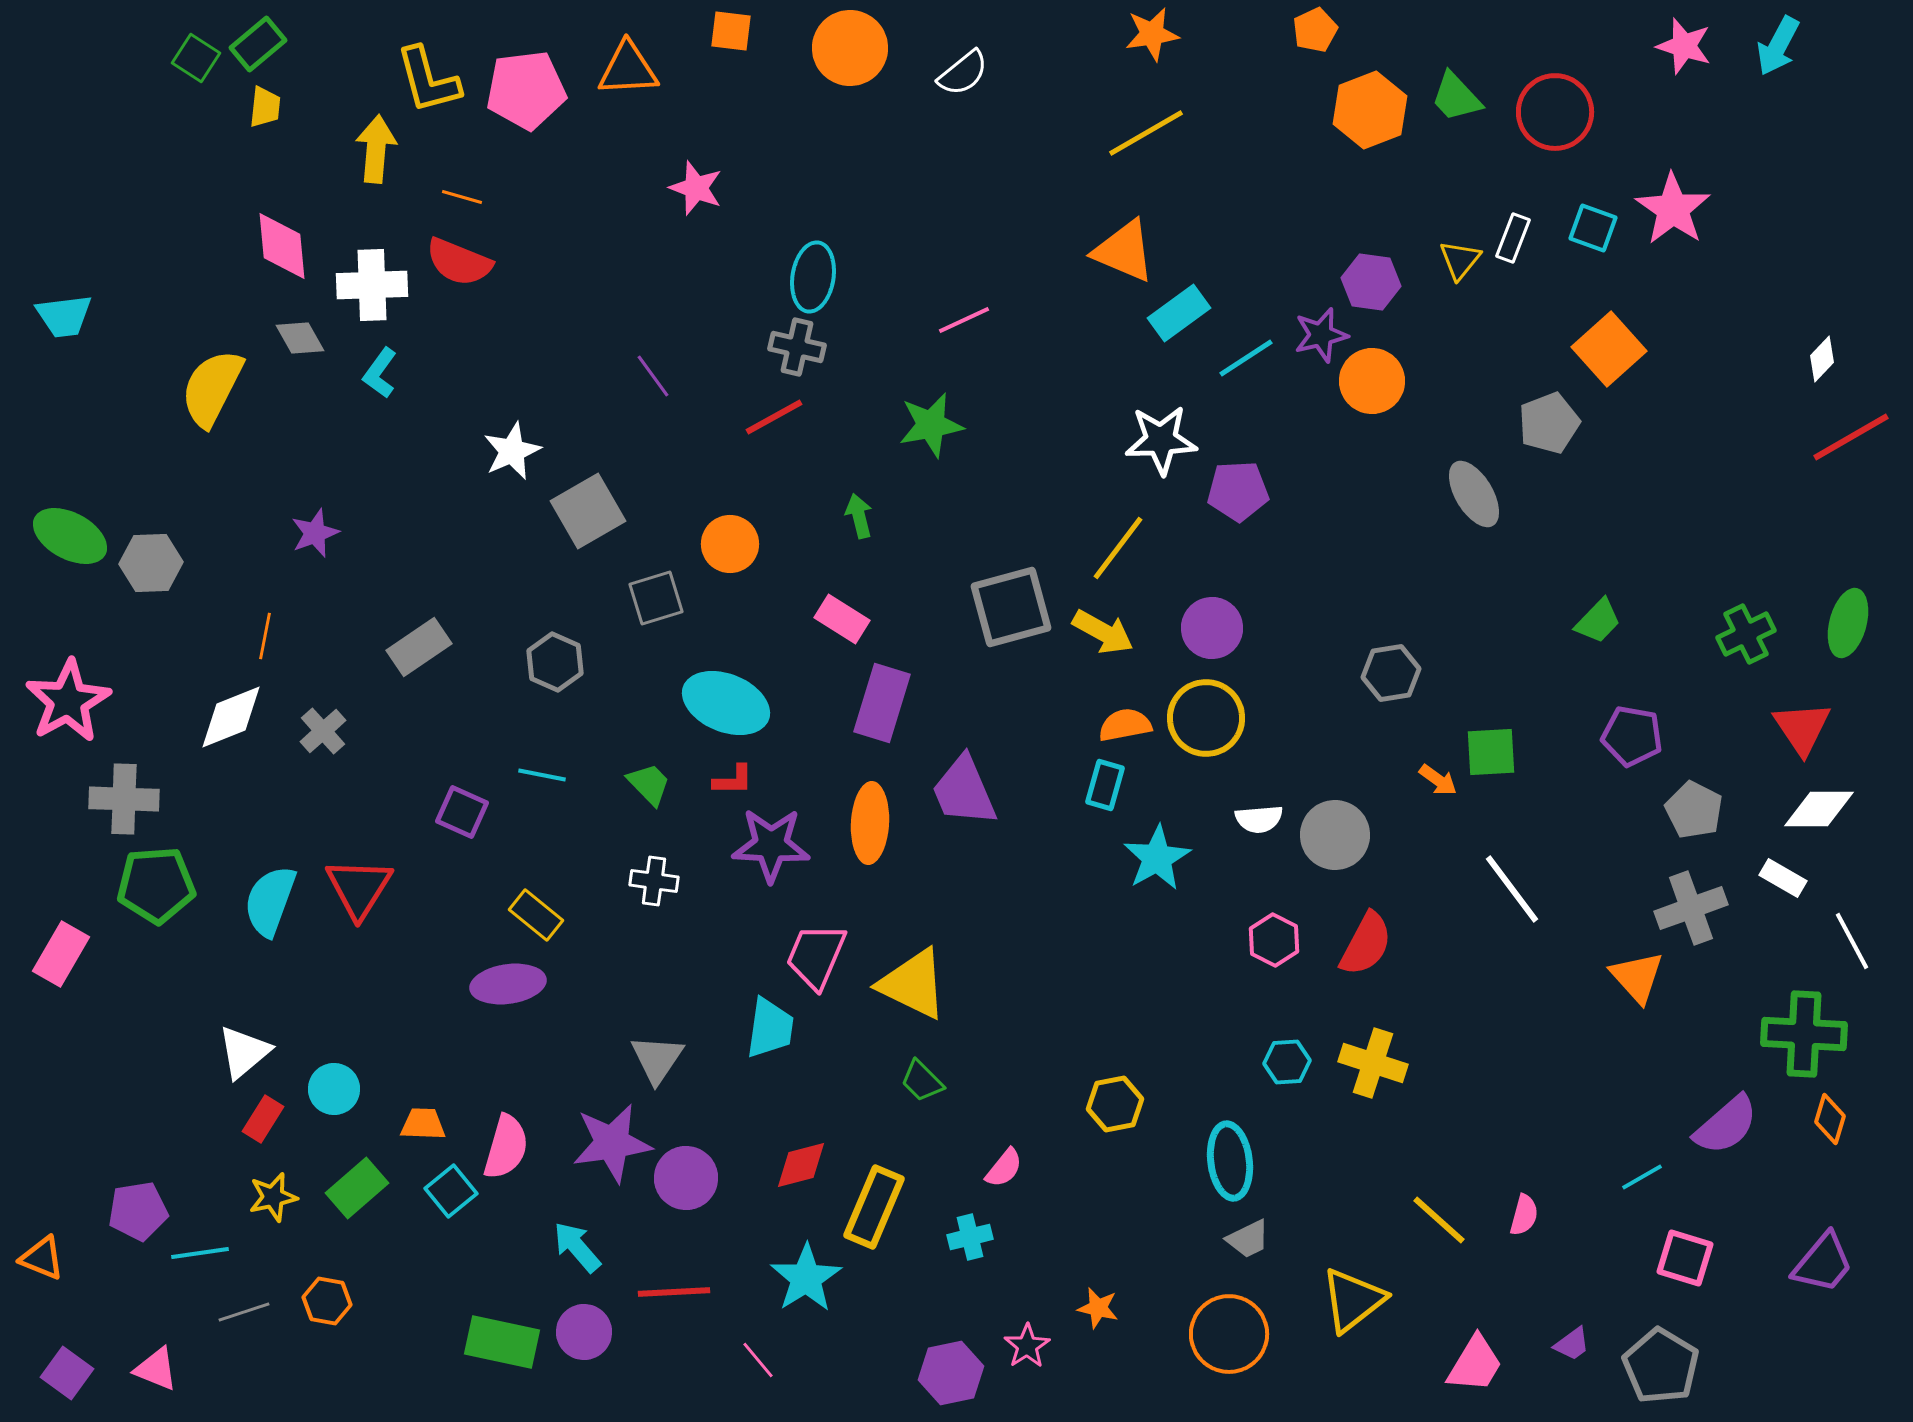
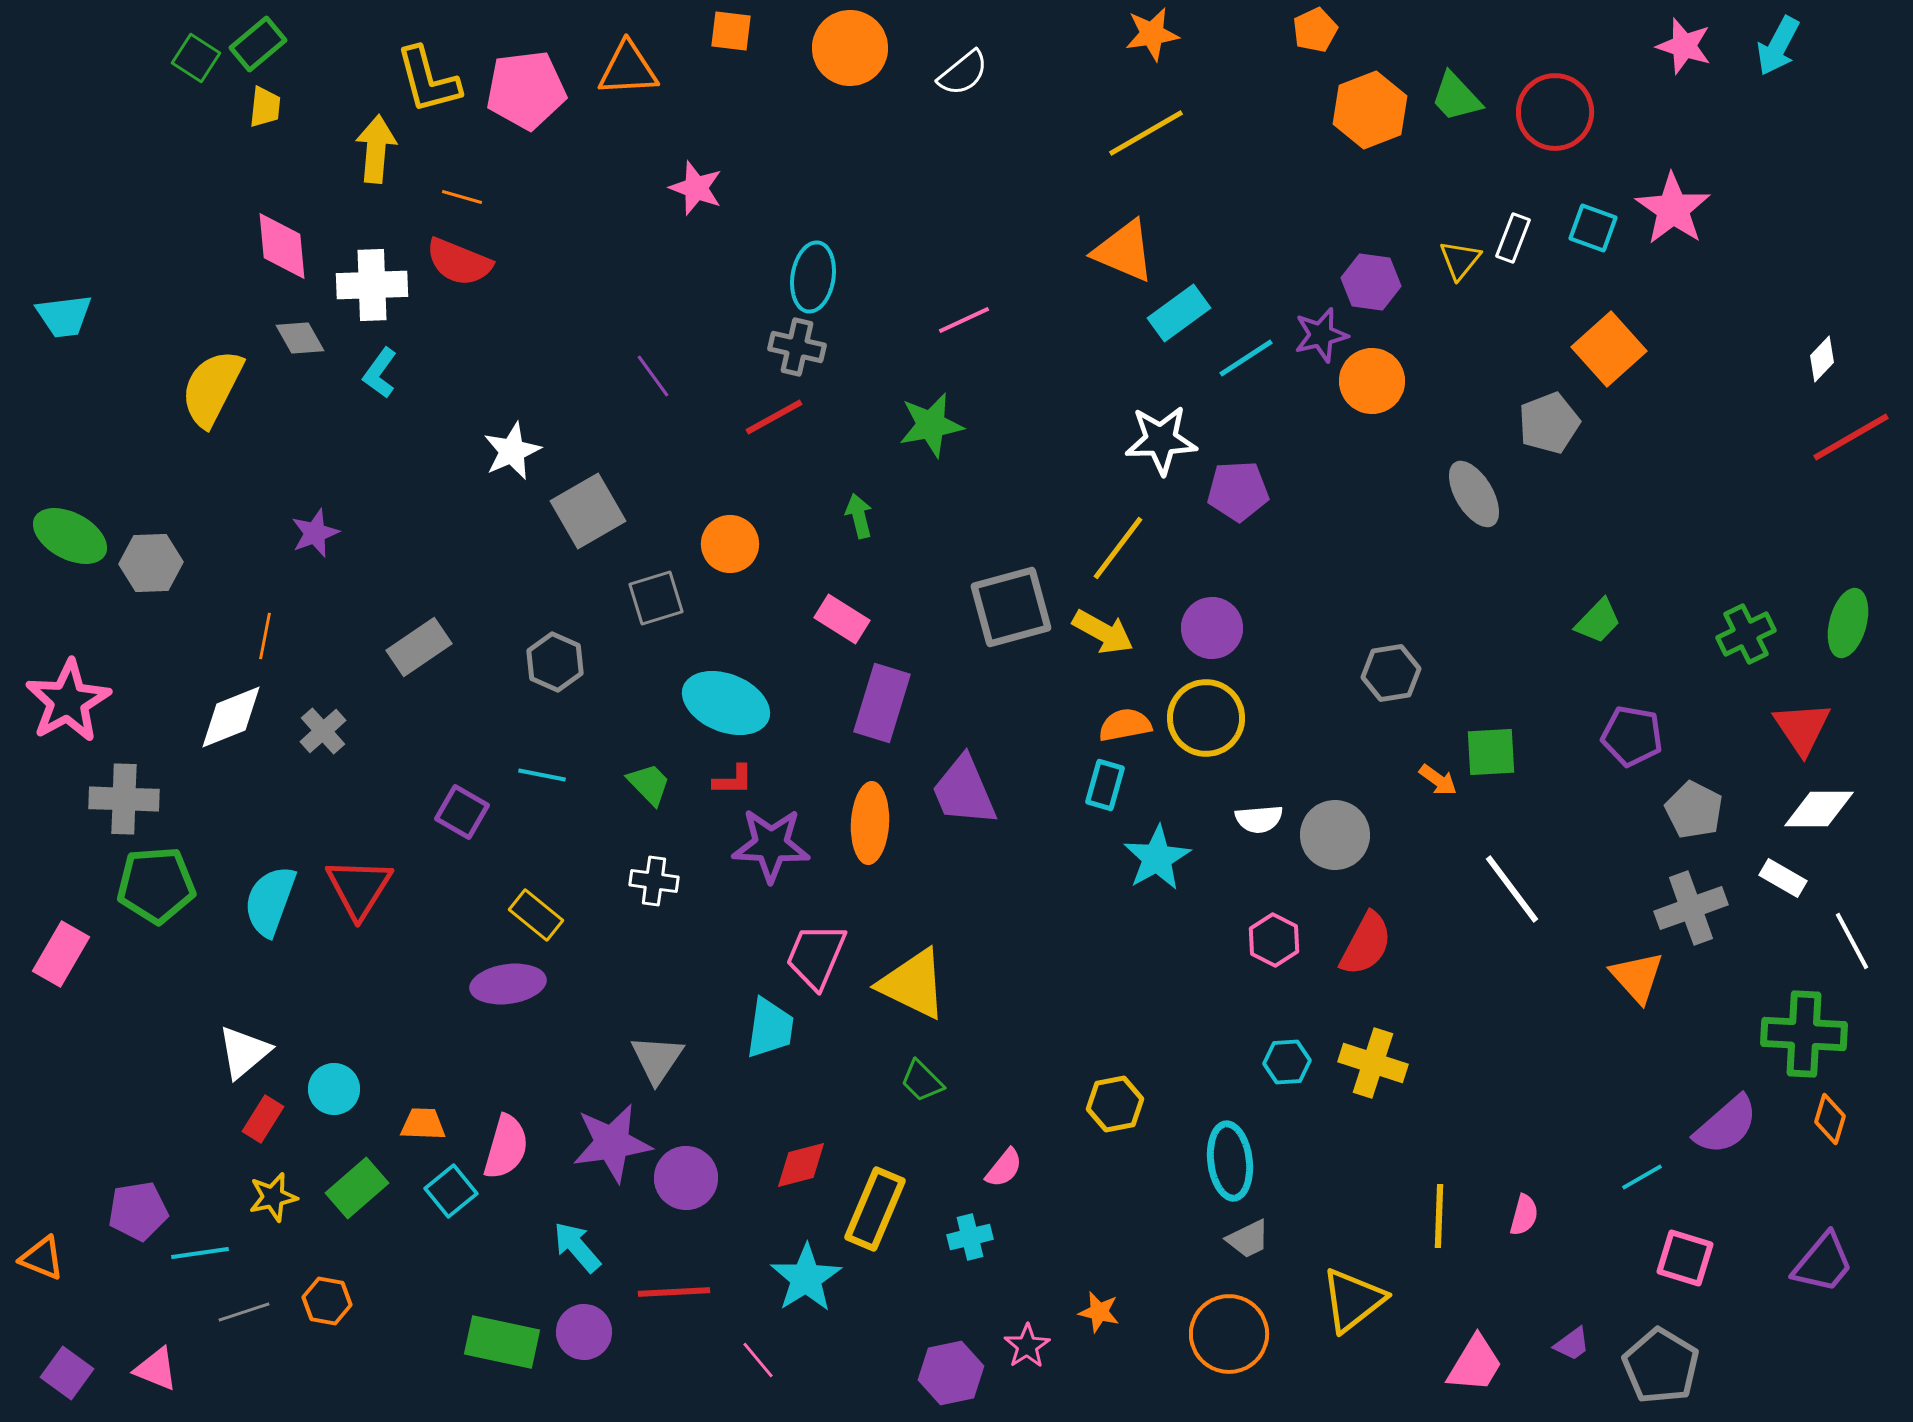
purple square at (462, 812): rotated 6 degrees clockwise
yellow rectangle at (874, 1207): moved 1 px right, 2 px down
yellow line at (1439, 1220): moved 4 px up; rotated 50 degrees clockwise
orange star at (1098, 1308): moved 1 px right, 4 px down
